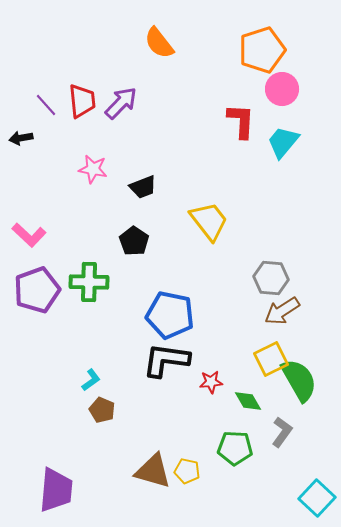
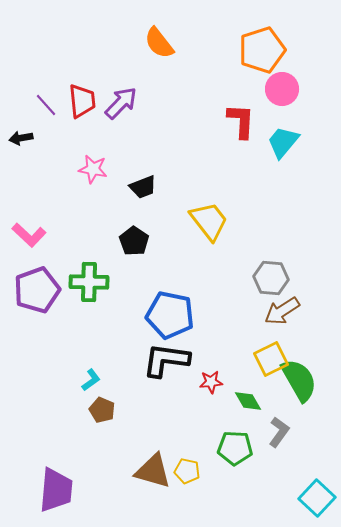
gray L-shape: moved 3 px left
